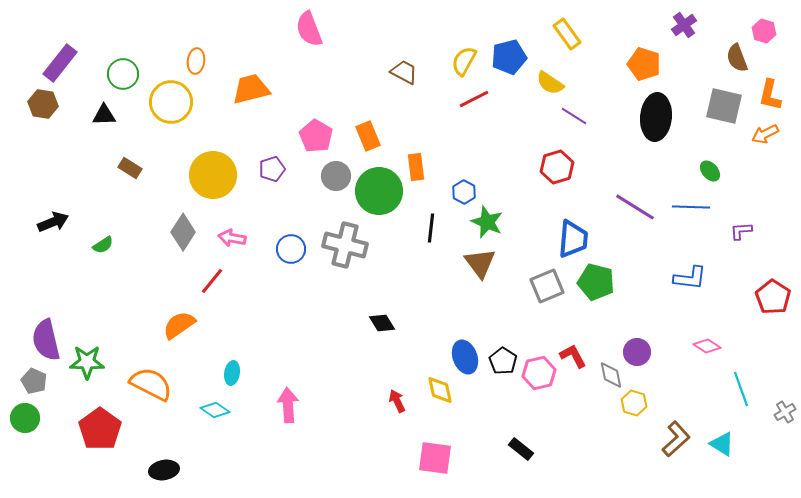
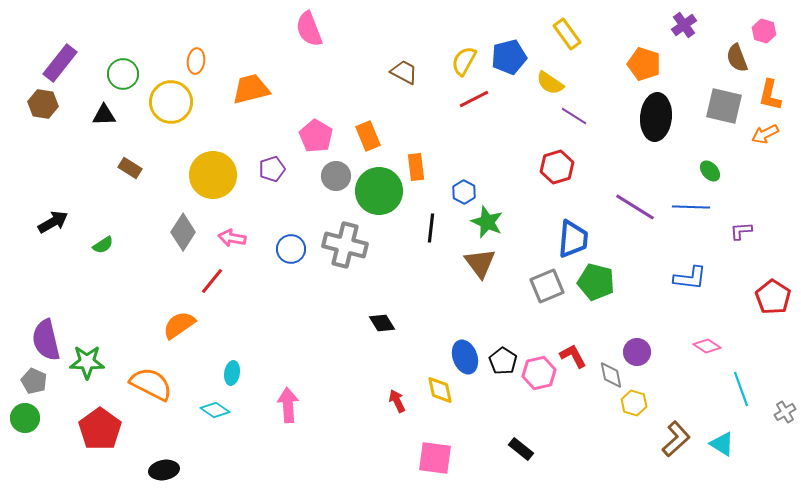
black arrow at (53, 222): rotated 8 degrees counterclockwise
